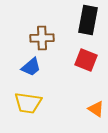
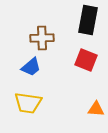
orange triangle: rotated 30 degrees counterclockwise
